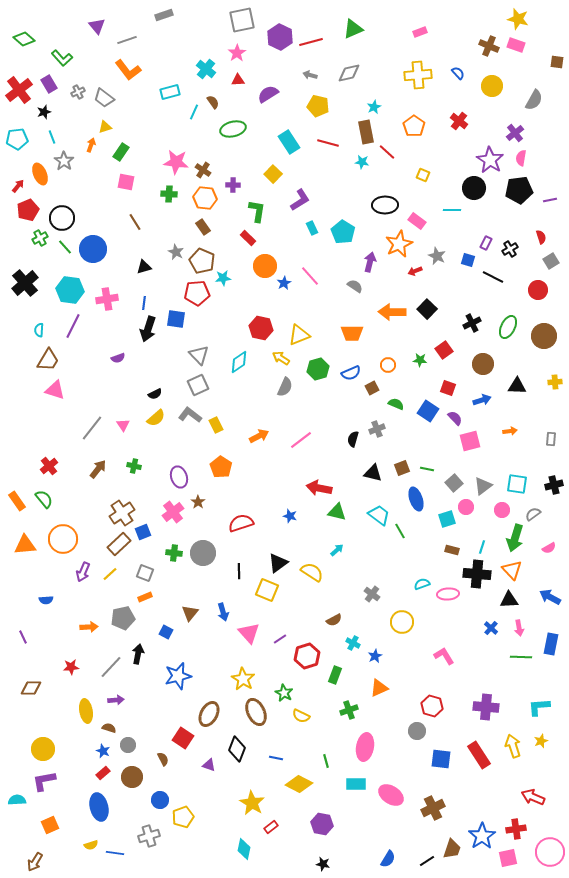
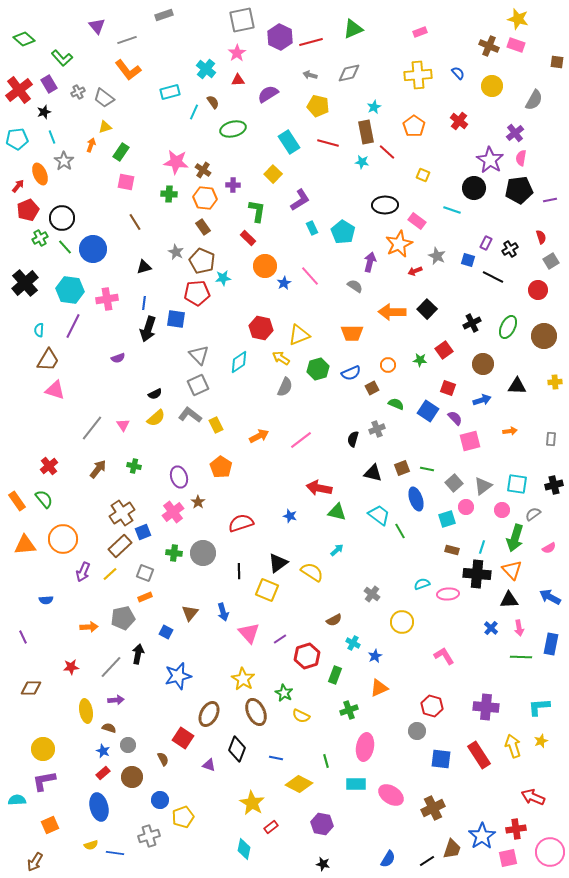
cyan line at (452, 210): rotated 18 degrees clockwise
brown rectangle at (119, 544): moved 1 px right, 2 px down
